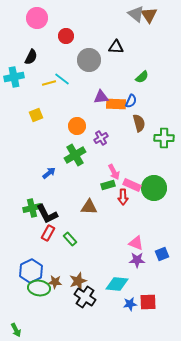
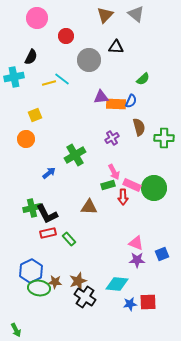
brown triangle at (149, 15): moved 44 px left; rotated 18 degrees clockwise
green semicircle at (142, 77): moved 1 px right, 2 px down
yellow square at (36, 115): moved 1 px left
brown semicircle at (139, 123): moved 4 px down
orange circle at (77, 126): moved 51 px left, 13 px down
purple cross at (101, 138): moved 11 px right
red rectangle at (48, 233): rotated 49 degrees clockwise
green rectangle at (70, 239): moved 1 px left
